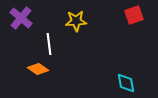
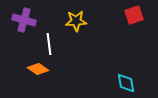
purple cross: moved 3 px right, 2 px down; rotated 25 degrees counterclockwise
